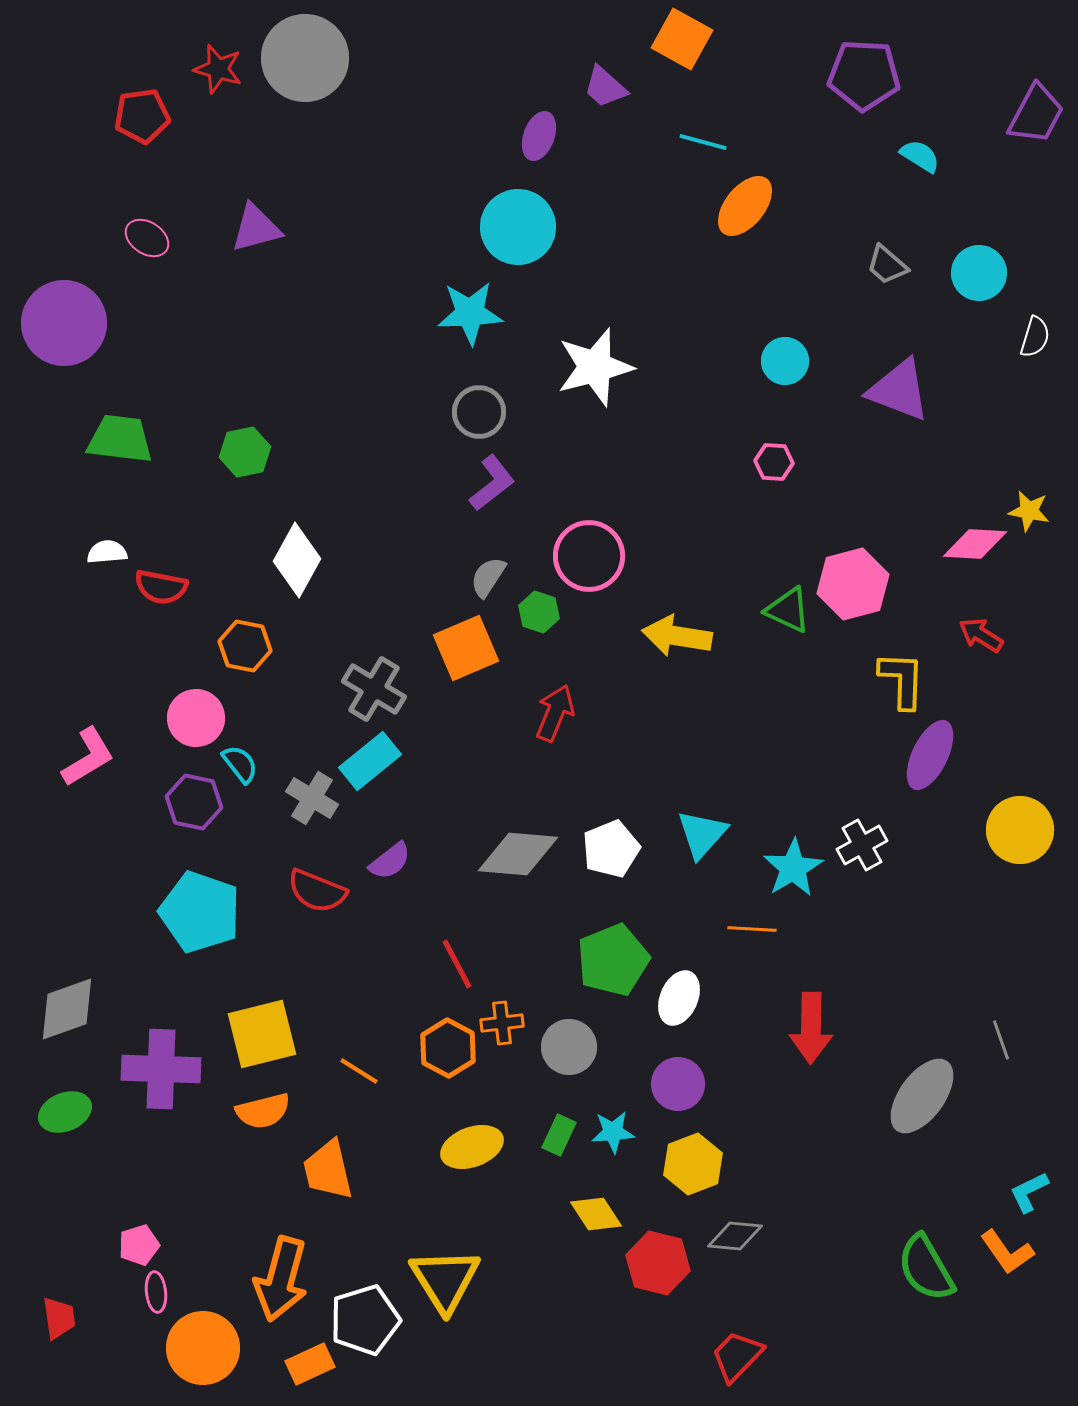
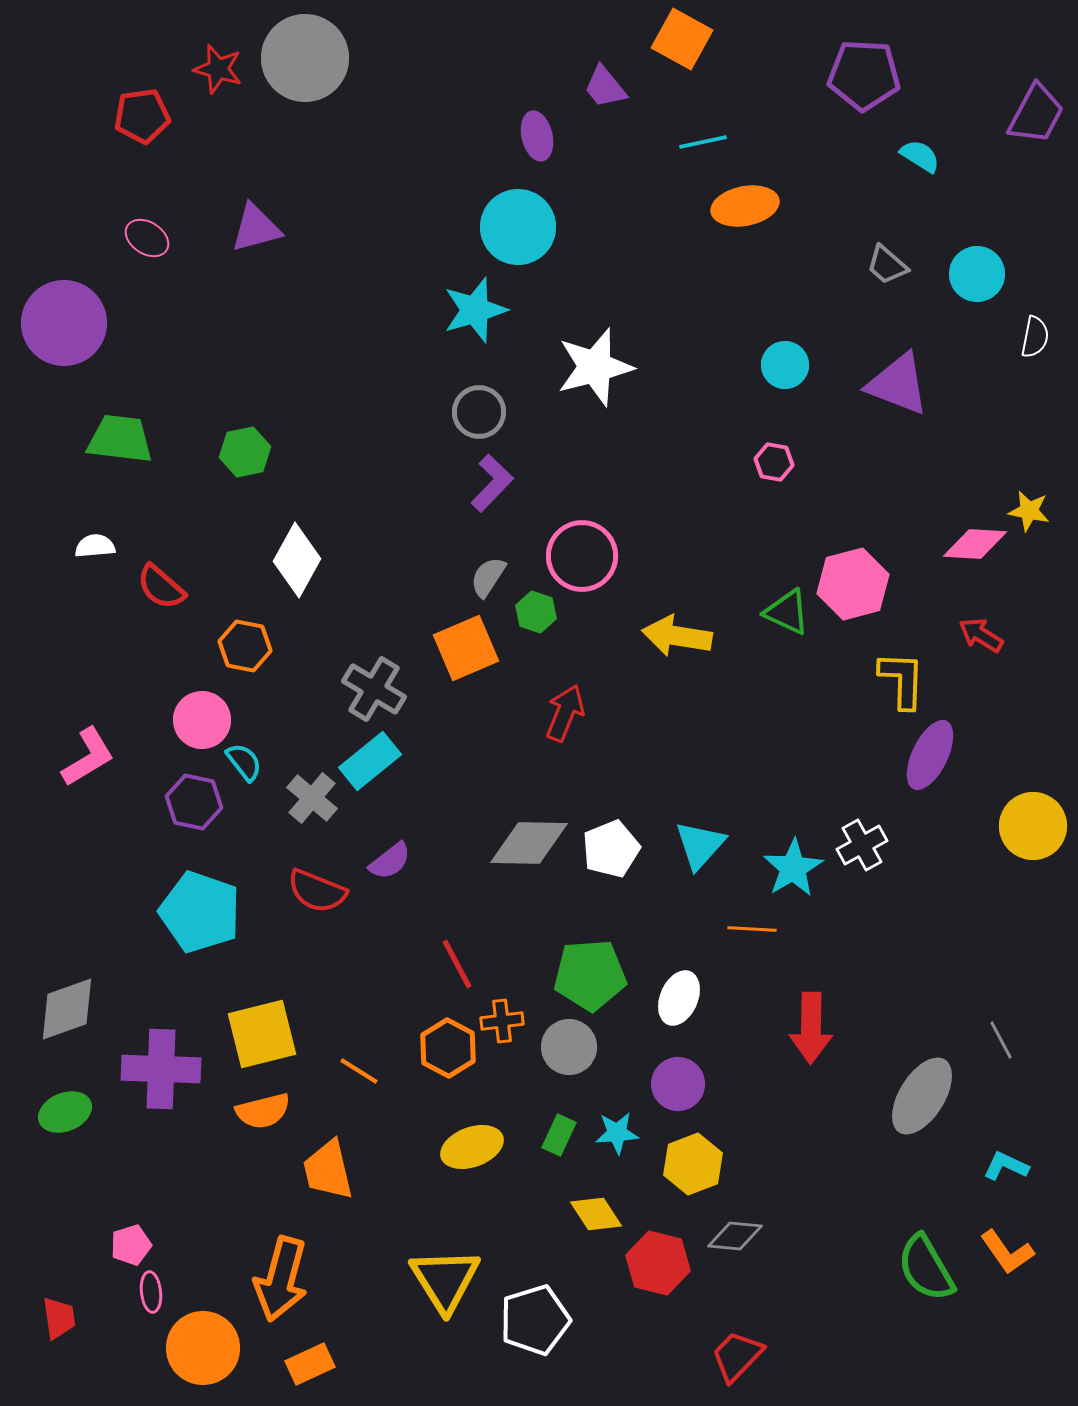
purple trapezoid at (605, 87): rotated 9 degrees clockwise
purple ellipse at (539, 136): moved 2 px left; rotated 33 degrees counterclockwise
cyan line at (703, 142): rotated 27 degrees counterclockwise
orange ellipse at (745, 206): rotated 40 degrees clockwise
cyan circle at (979, 273): moved 2 px left, 1 px down
cyan star at (470, 313): moved 5 px right, 3 px up; rotated 14 degrees counterclockwise
white semicircle at (1035, 337): rotated 6 degrees counterclockwise
cyan circle at (785, 361): moved 4 px down
purple triangle at (899, 390): moved 1 px left, 6 px up
pink hexagon at (774, 462): rotated 6 degrees clockwise
purple L-shape at (492, 483): rotated 8 degrees counterclockwise
white semicircle at (107, 552): moved 12 px left, 6 px up
pink circle at (589, 556): moved 7 px left
red semicircle at (161, 587): rotated 30 degrees clockwise
green triangle at (788, 610): moved 1 px left, 2 px down
green hexagon at (539, 612): moved 3 px left
red arrow at (555, 713): moved 10 px right
pink circle at (196, 718): moved 6 px right, 2 px down
cyan semicircle at (240, 764): moved 4 px right, 2 px up
gray cross at (312, 798): rotated 9 degrees clockwise
yellow circle at (1020, 830): moved 13 px right, 4 px up
cyan triangle at (702, 834): moved 2 px left, 11 px down
gray diamond at (518, 854): moved 11 px right, 11 px up; rotated 4 degrees counterclockwise
green pentagon at (613, 960): moved 23 px left, 15 px down; rotated 18 degrees clockwise
orange cross at (502, 1023): moved 2 px up
gray line at (1001, 1040): rotated 9 degrees counterclockwise
gray ellipse at (922, 1096): rotated 4 degrees counterclockwise
cyan star at (613, 1132): moved 4 px right, 1 px down
cyan L-shape at (1029, 1192): moved 23 px left, 26 px up; rotated 51 degrees clockwise
pink pentagon at (139, 1245): moved 8 px left
pink ellipse at (156, 1292): moved 5 px left
white pentagon at (365, 1320): moved 170 px right
